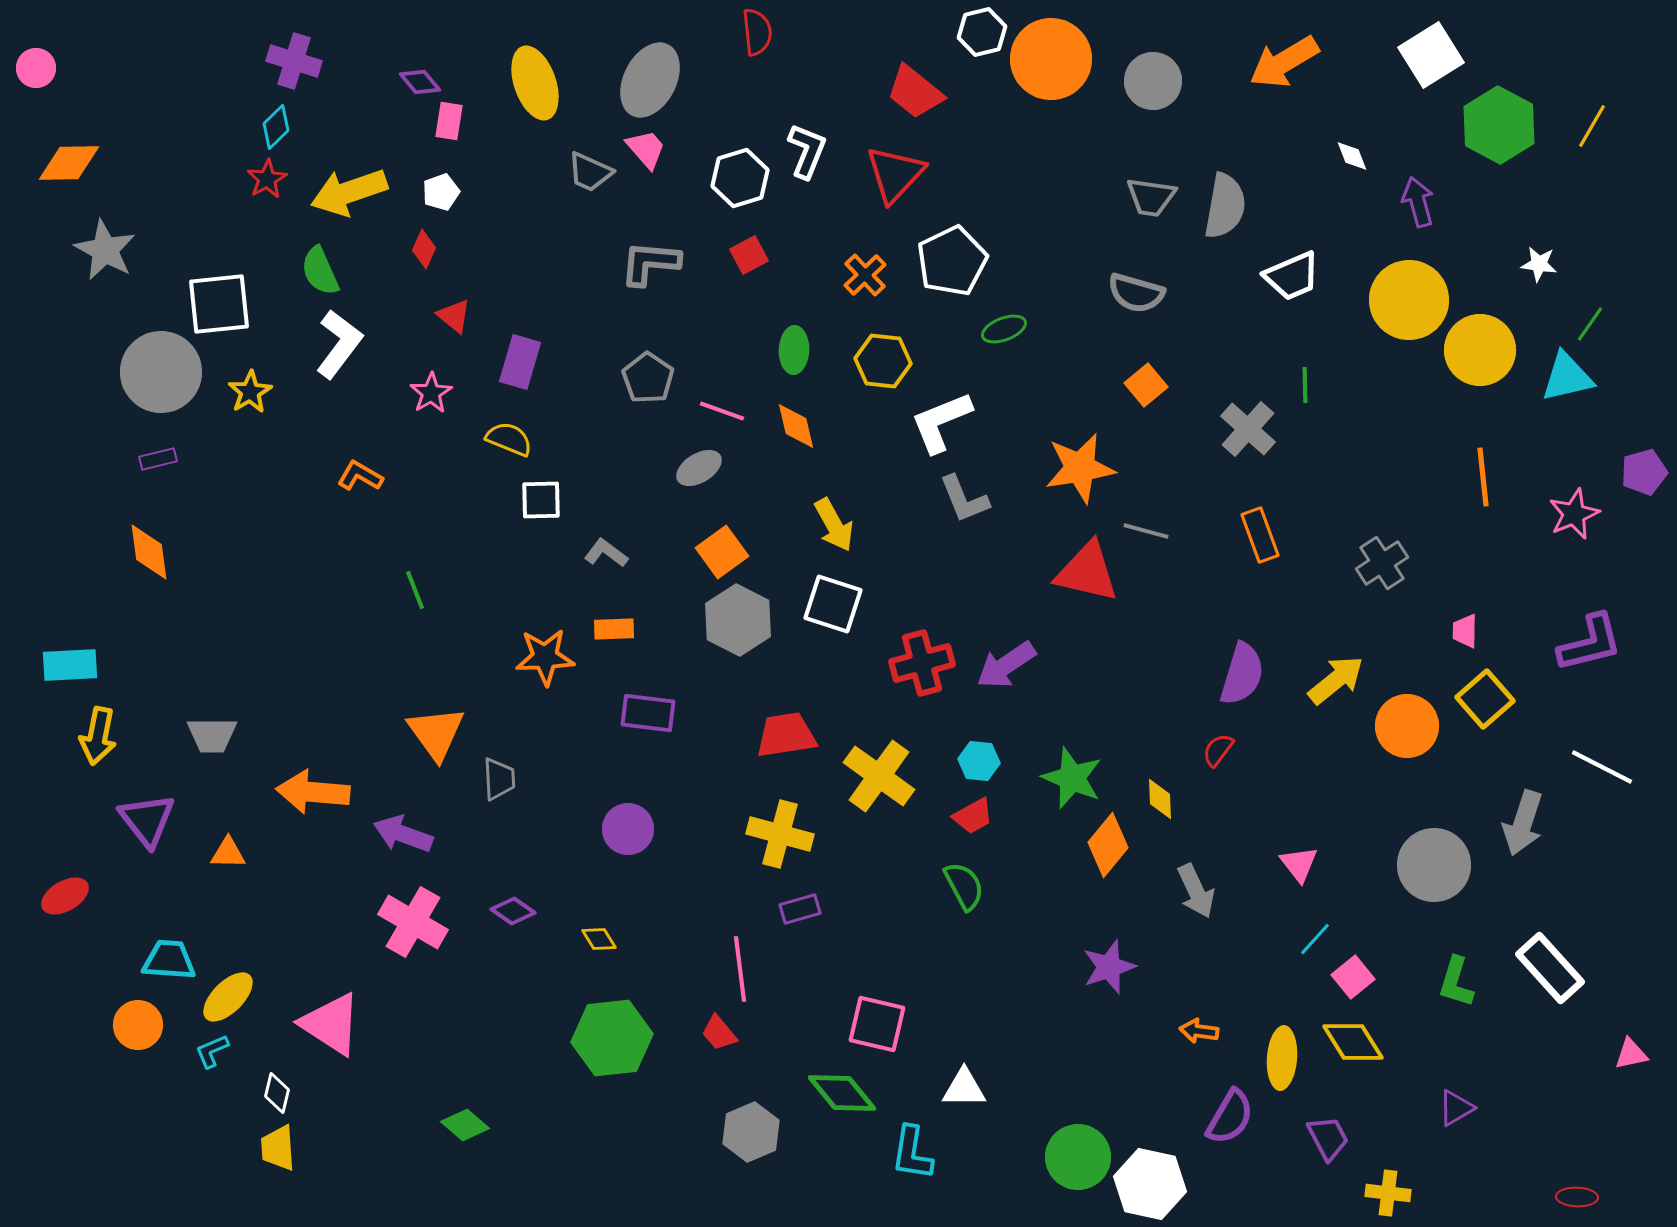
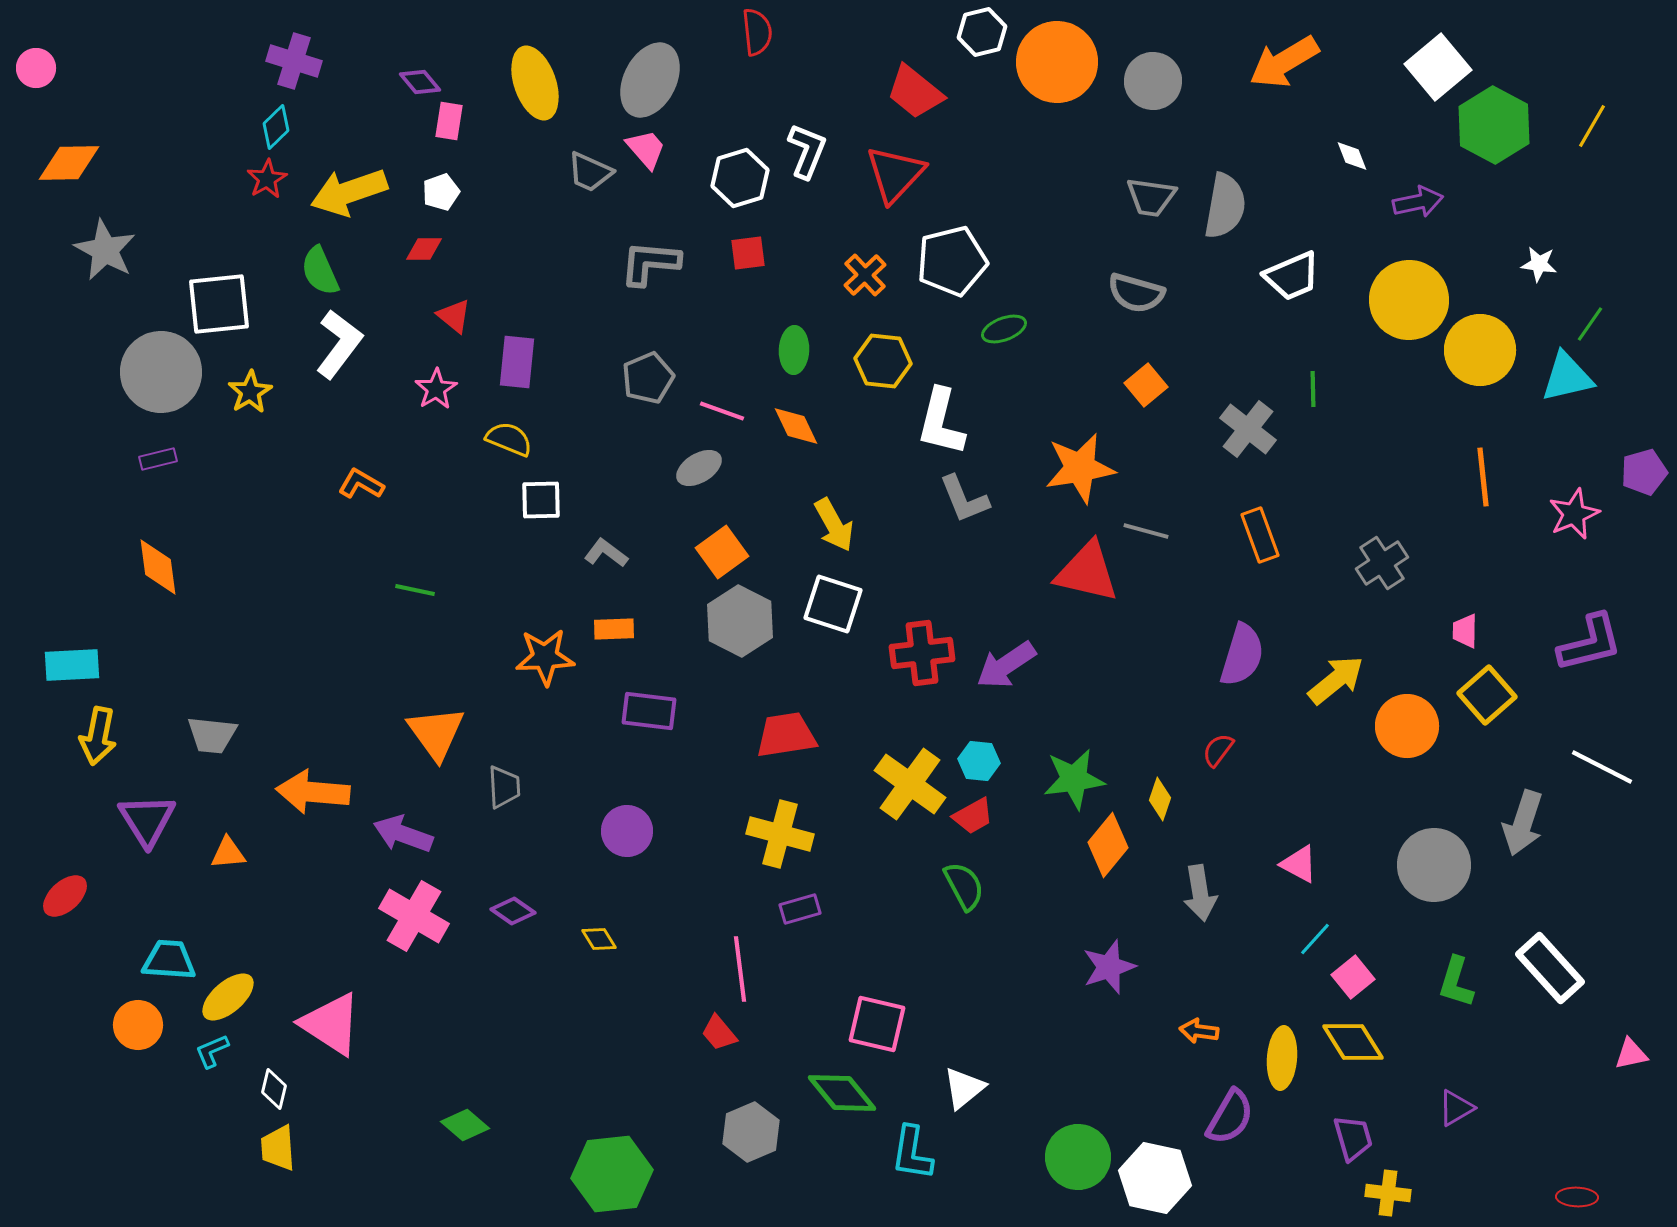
white square at (1431, 55): moved 7 px right, 12 px down; rotated 8 degrees counterclockwise
orange circle at (1051, 59): moved 6 px right, 3 px down
green hexagon at (1499, 125): moved 5 px left
purple arrow at (1418, 202): rotated 93 degrees clockwise
red diamond at (424, 249): rotated 66 degrees clockwise
red square at (749, 255): moved 1 px left, 2 px up; rotated 21 degrees clockwise
white pentagon at (952, 261): rotated 12 degrees clockwise
purple rectangle at (520, 362): moved 3 px left; rotated 10 degrees counterclockwise
gray pentagon at (648, 378): rotated 15 degrees clockwise
green line at (1305, 385): moved 8 px right, 4 px down
pink star at (431, 393): moved 5 px right, 4 px up
white L-shape at (941, 422): rotated 54 degrees counterclockwise
orange diamond at (796, 426): rotated 12 degrees counterclockwise
gray cross at (1248, 429): rotated 4 degrees counterclockwise
orange L-shape at (360, 476): moved 1 px right, 8 px down
orange diamond at (149, 552): moved 9 px right, 15 px down
green line at (415, 590): rotated 57 degrees counterclockwise
gray hexagon at (738, 620): moved 2 px right, 1 px down
red cross at (922, 663): moved 10 px up; rotated 8 degrees clockwise
cyan rectangle at (70, 665): moved 2 px right
purple semicircle at (1242, 674): moved 19 px up
yellow square at (1485, 699): moved 2 px right, 4 px up
purple rectangle at (648, 713): moved 1 px right, 2 px up
gray trapezoid at (212, 735): rotated 6 degrees clockwise
yellow cross at (879, 776): moved 31 px right, 8 px down
green star at (1072, 778): moved 2 px right, 1 px down; rotated 30 degrees counterclockwise
gray trapezoid at (499, 779): moved 5 px right, 8 px down
yellow diamond at (1160, 799): rotated 21 degrees clockwise
purple triangle at (147, 820): rotated 6 degrees clockwise
purple circle at (628, 829): moved 1 px left, 2 px down
orange triangle at (228, 853): rotated 6 degrees counterclockwise
pink triangle at (1299, 864): rotated 24 degrees counterclockwise
gray arrow at (1196, 891): moved 4 px right, 2 px down; rotated 16 degrees clockwise
red ellipse at (65, 896): rotated 12 degrees counterclockwise
pink cross at (413, 922): moved 1 px right, 6 px up
yellow ellipse at (228, 997): rotated 4 degrees clockwise
green hexagon at (612, 1038): moved 136 px down
white triangle at (964, 1088): rotated 39 degrees counterclockwise
white diamond at (277, 1093): moved 3 px left, 4 px up
purple trapezoid at (1328, 1138): moved 25 px right; rotated 12 degrees clockwise
white hexagon at (1150, 1184): moved 5 px right, 6 px up
